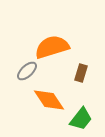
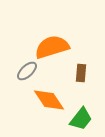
brown rectangle: rotated 12 degrees counterclockwise
